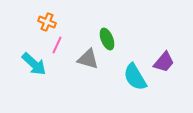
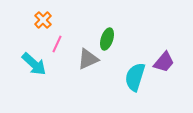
orange cross: moved 4 px left, 2 px up; rotated 24 degrees clockwise
green ellipse: rotated 40 degrees clockwise
pink line: moved 1 px up
gray triangle: rotated 40 degrees counterclockwise
cyan semicircle: rotated 48 degrees clockwise
